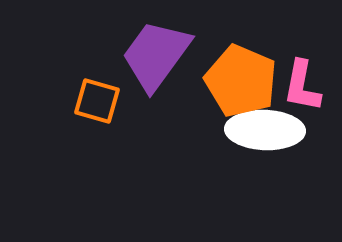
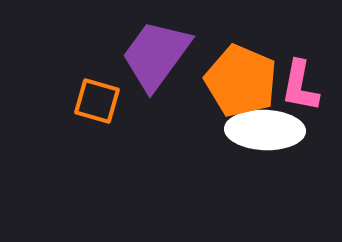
pink L-shape: moved 2 px left
